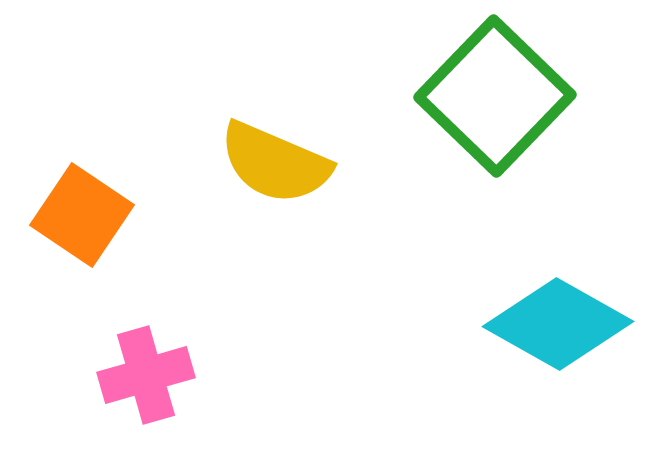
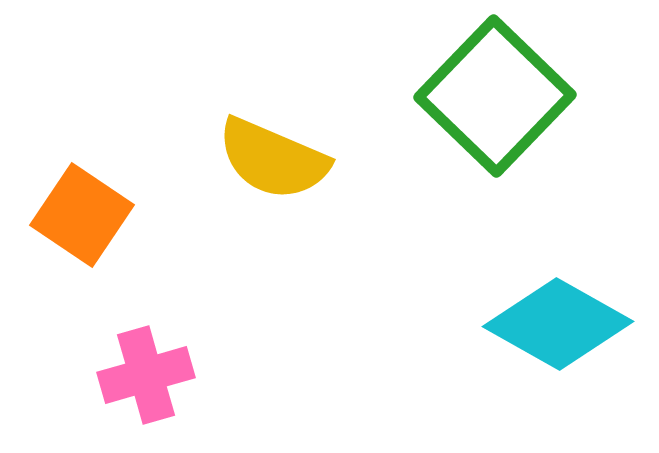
yellow semicircle: moved 2 px left, 4 px up
